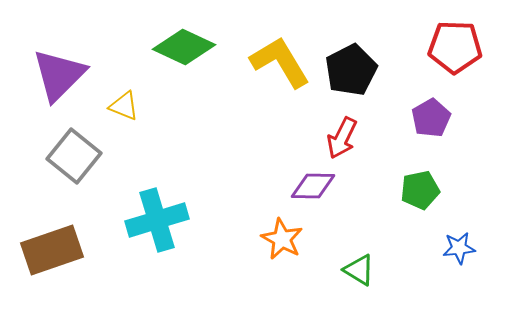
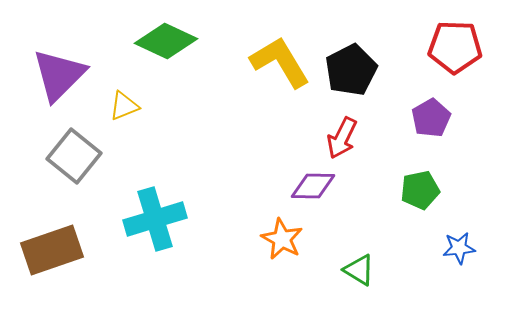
green diamond: moved 18 px left, 6 px up
yellow triangle: rotated 44 degrees counterclockwise
cyan cross: moved 2 px left, 1 px up
